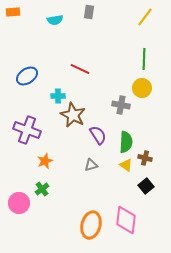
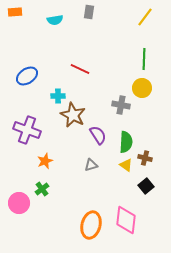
orange rectangle: moved 2 px right
